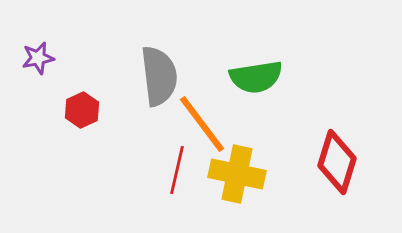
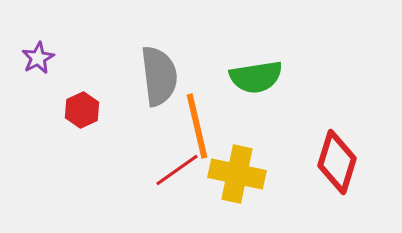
purple star: rotated 16 degrees counterclockwise
orange line: moved 5 px left, 2 px down; rotated 24 degrees clockwise
red line: rotated 42 degrees clockwise
